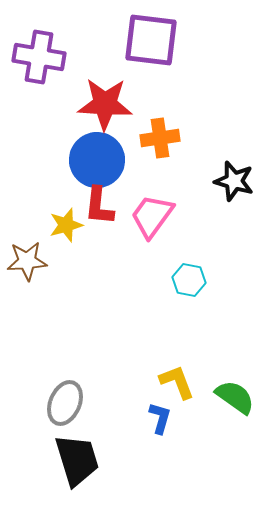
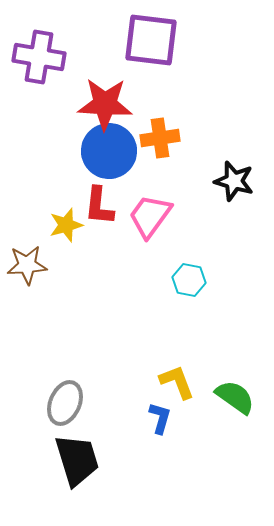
blue circle: moved 12 px right, 9 px up
pink trapezoid: moved 2 px left
brown star: moved 4 px down
